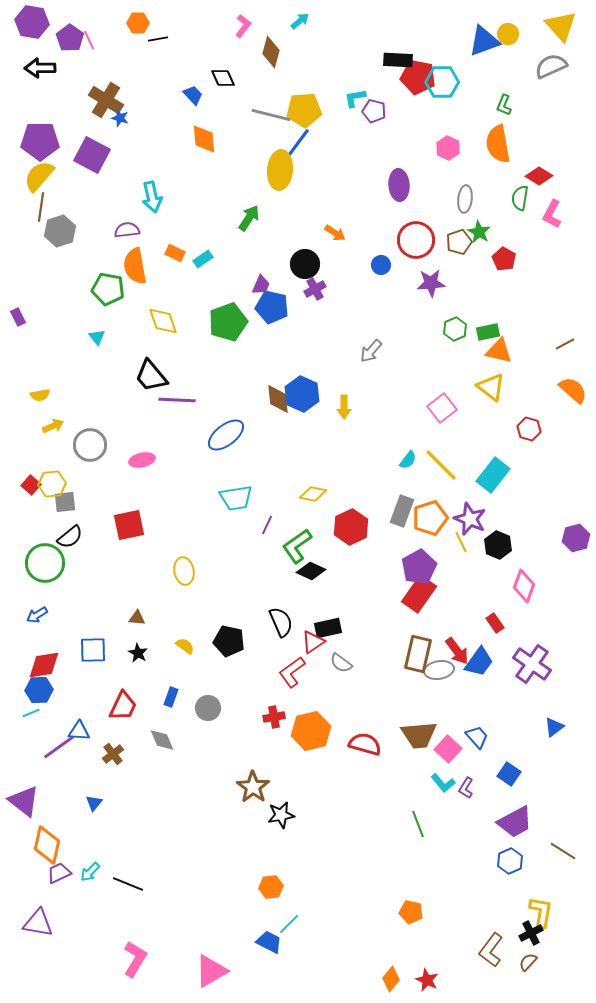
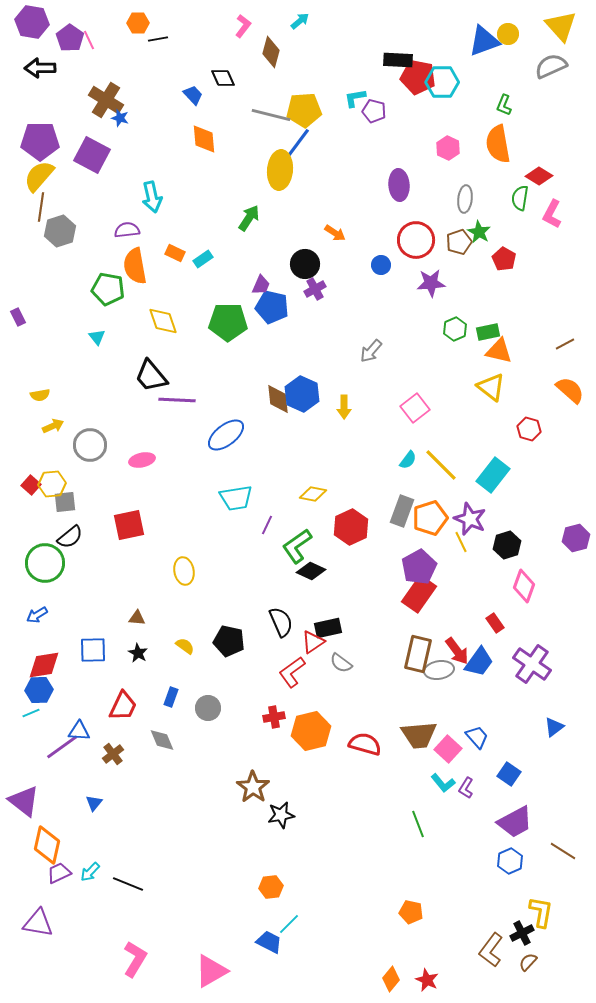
green pentagon at (228, 322): rotated 21 degrees clockwise
orange semicircle at (573, 390): moved 3 px left
pink square at (442, 408): moved 27 px left
black hexagon at (498, 545): moved 9 px right; rotated 20 degrees clockwise
purple line at (59, 747): moved 3 px right
black cross at (531, 933): moved 9 px left
